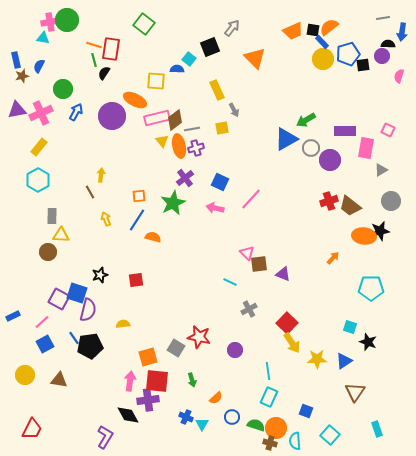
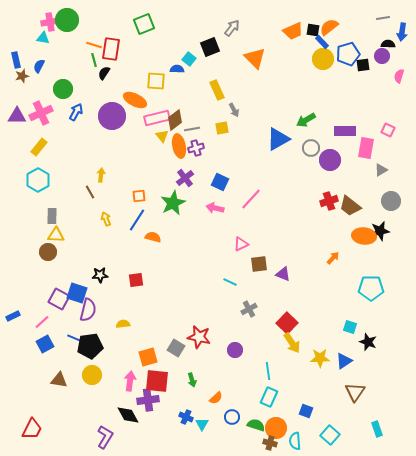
green square at (144, 24): rotated 30 degrees clockwise
purple triangle at (17, 110): moved 6 px down; rotated 12 degrees clockwise
blue triangle at (286, 139): moved 8 px left
yellow triangle at (162, 141): moved 5 px up
yellow triangle at (61, 235): moved 5 px left
pink triangle at (247, 253): moved 6 px left, 9 px up; rotated 49 degrees clockwise
black star at (100, 275): rotated 14 degrees clockwise
blue line at (74, 338): rotated 32 degrees counterclockwise
yellow star at (317, 359): moved 3 px right, 1 px up
yellow circle at (25, 375): moved 67 px right
